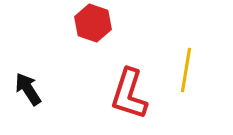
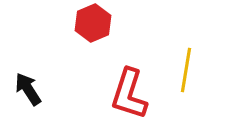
red hexagon: rotated 18 degrees clockwise
